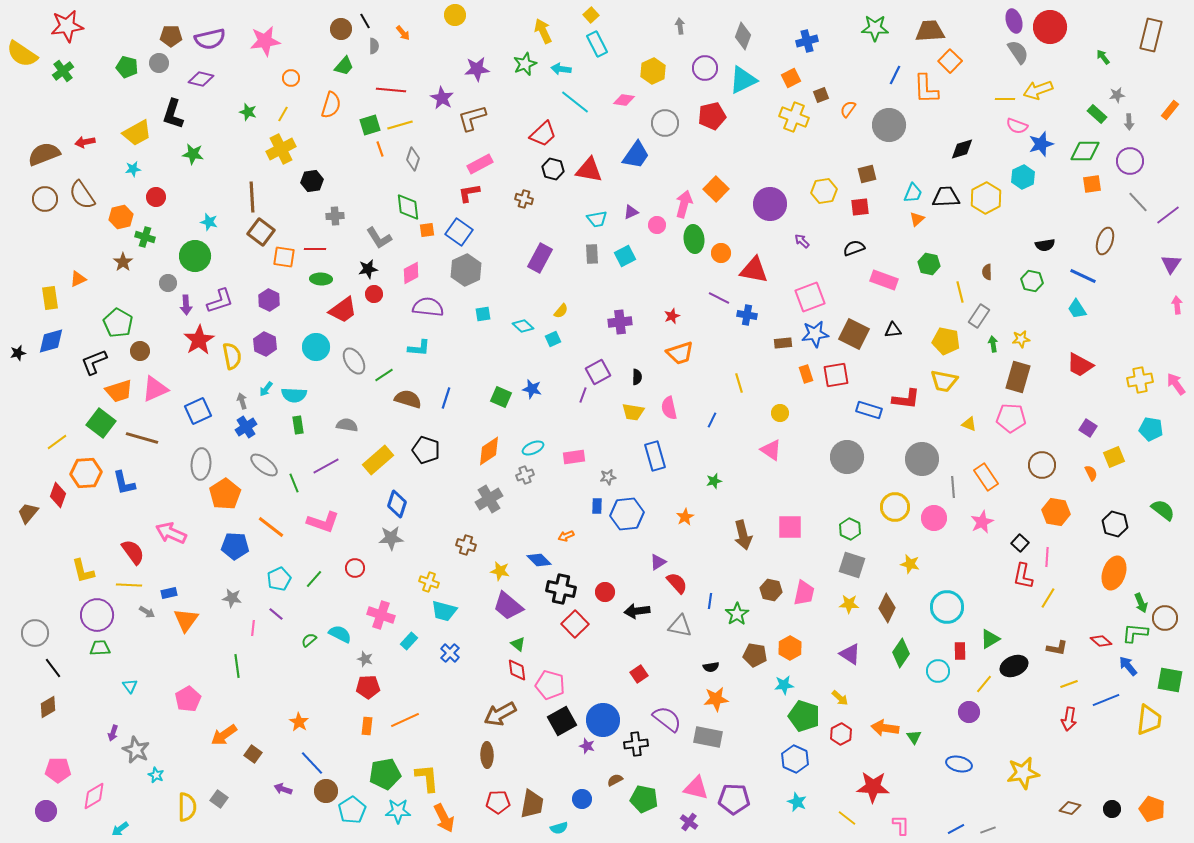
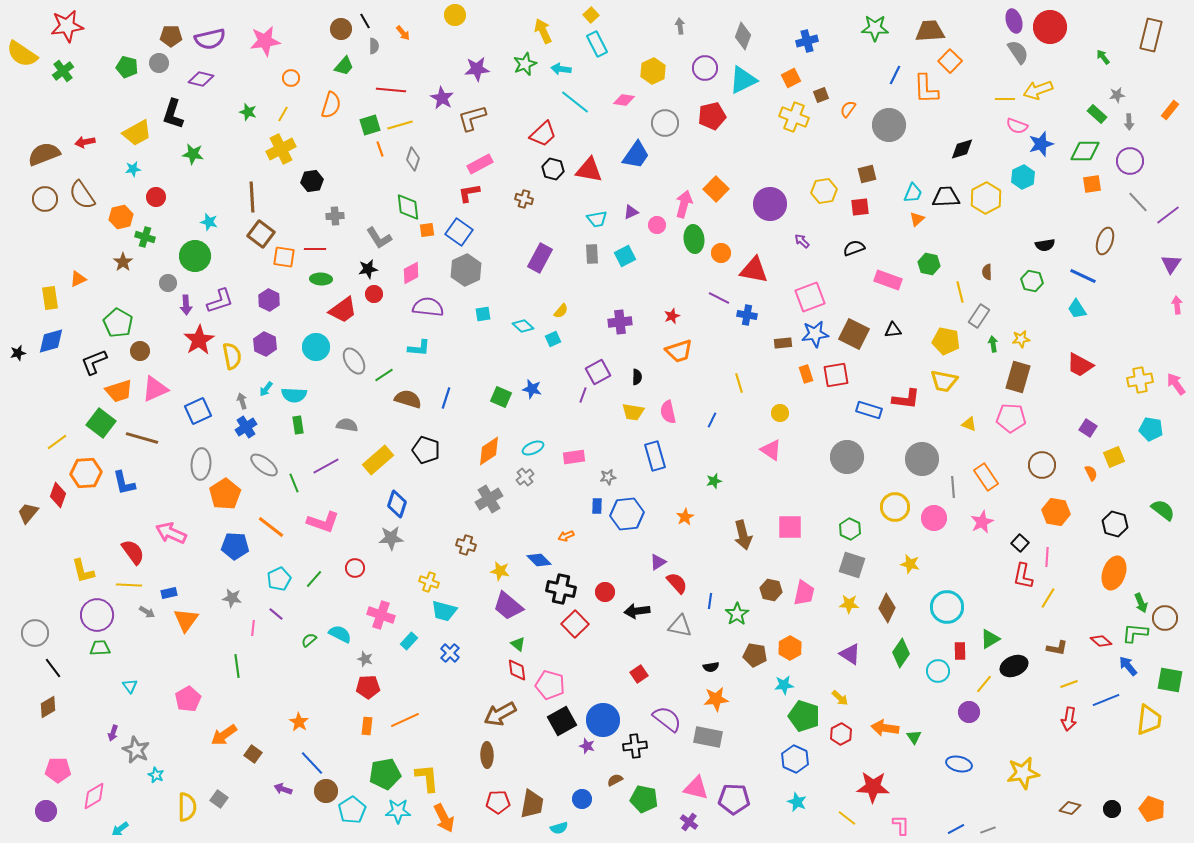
brown square at (261, 232): moved 2 px down
pink rectangle at (884, 280): moved 4 px right
orange trapezoid at (680, 353): moved 1 px left, 2 px up
pink semicircle at (669, 408): moved 1 px left, 4 px down
gray cross at (525, 475): moved 2 px down; rotated 18 degrees counterclockwise
black cross at (636, 744): moved 1 px left, 2 px down
